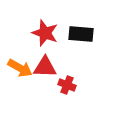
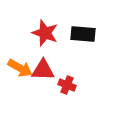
black rectangle: moved 2 px right
red triangle: moved 2 px left, 3 px down
